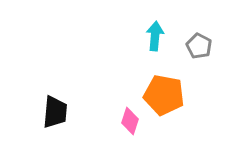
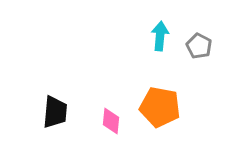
cyan arrow: moved 5 px right
orange pentagon: moved 4 px left, 12 px down
pink diamond: moved 19 px left; rotated 12 degrees counterclockwise
